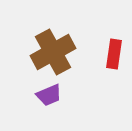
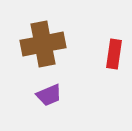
brown cross: moved 10 px left, 8 px up; rotated 18 degrees clockwise
